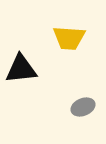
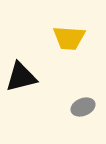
black triangle: moved 8 px down; rotated 8 degrees counterclockwise
